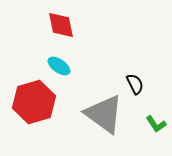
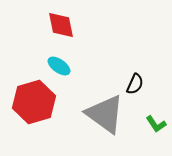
black semicircle: rotated 50 degrees clockwise
gray triangle: moved 1 px right
